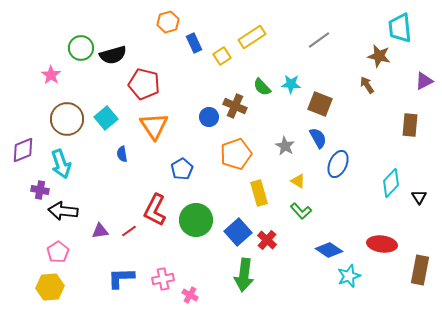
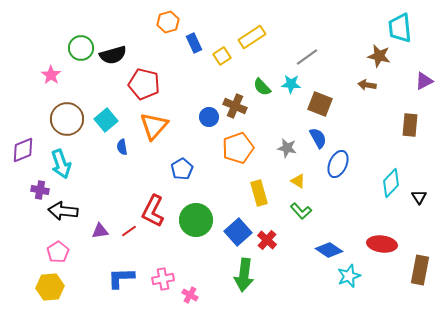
gray line at (319, 40): moved 12 px left, 17 px down
brown arrow at (367, 85): rotated 48 degrees counterclockwise
cyan square at (106, 118): moved 2 px down
orange triangle at (154, 126): rotated 16 degrees clockwise
gray star at (285, 146): moved 2 px right, 2 px down; rotated 18 degrees counterclockwise
blue semicircle at (122, 154): moved 7 px up
orange pentagon at (236, 154): moved 2 px right, 6 px up
red L-shape at (155, 210): moved 2 px left, 1 px down
